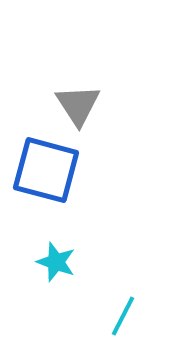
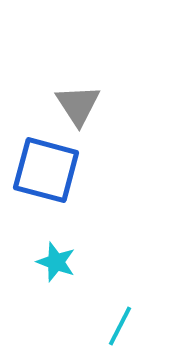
cyan line: moved 3 px left, 10 px down
